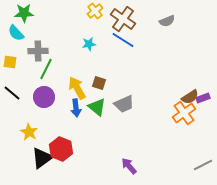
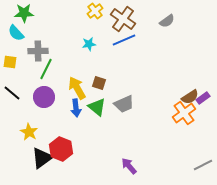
gray semicircle: rotated 14 degrees counterclockwise
blue line: moved 1 px right; rotated 55 degrees counterclockwise
purple rectangle: rotated 16 degrees counterclockwise
